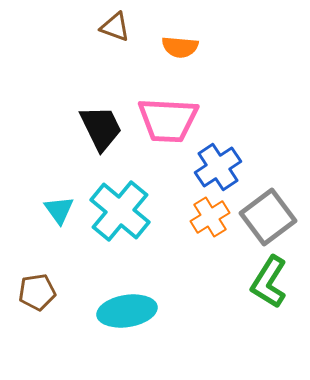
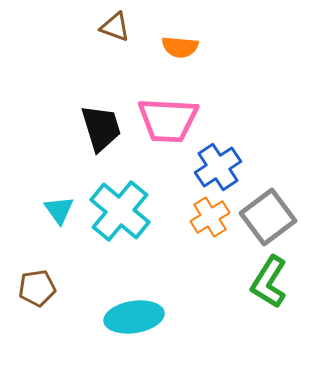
black trapezoid: rotated 9 degrees clockwise
brown pentagon: moved 4 px up
cyan ellipse: moved 7 px right, 6 px down
